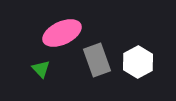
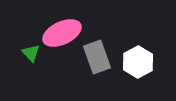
gray rectangle: moved 3 px up
green triangle: moved 10 px left, 16 px up
